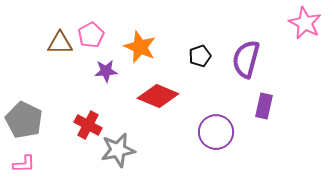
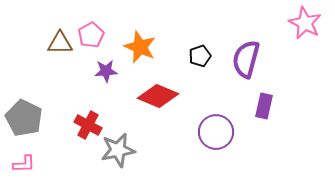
gray pentagon: moved 2 px up
